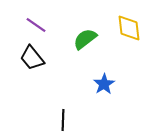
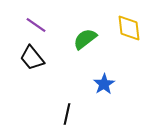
black line: moved 4 px right, 6 px up; rotated 10 degrees clockwise
